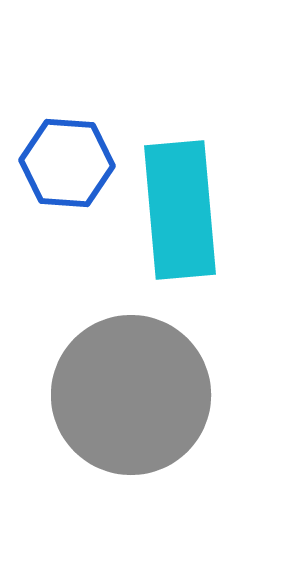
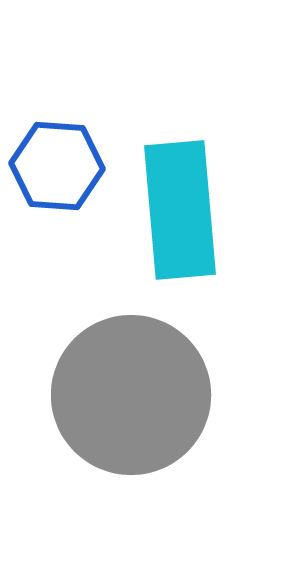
blue hexagon: moved 10 px left, 3 px down
